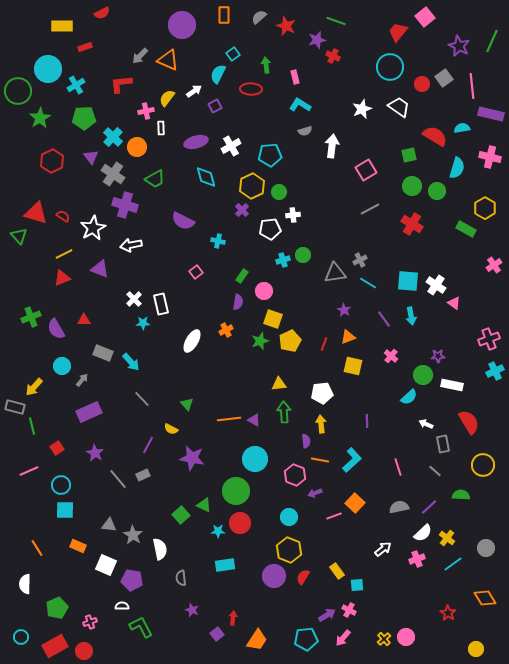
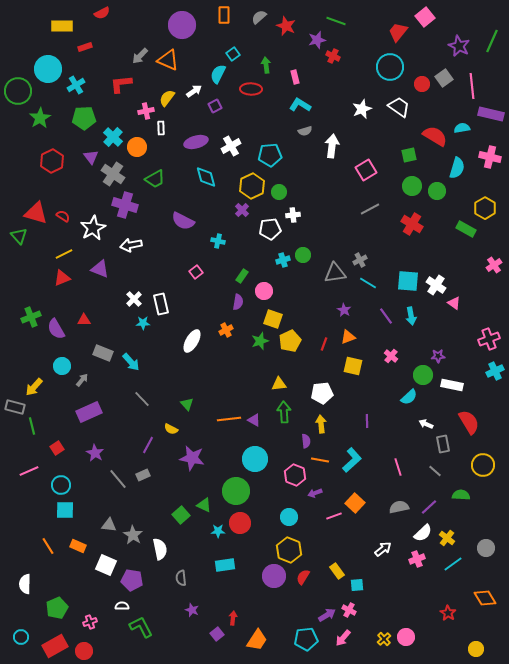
purple line at (384, 319): moved 2 px right, 3 px up
orange line at (37, 548): moved 11 px right, 2 px up
